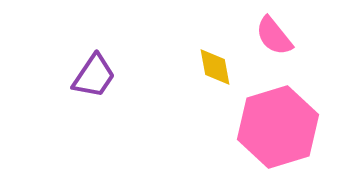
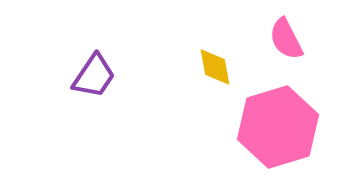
pink semicircle: moved 12 px right, 3 px down; rotated 12 degrees clockwise
